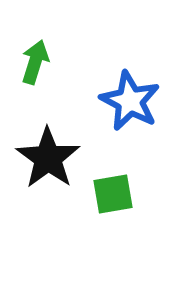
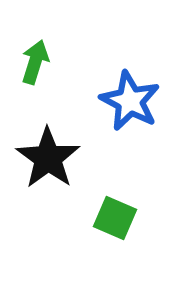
green square: moved 2 px right, 24 px down; rotated 33 degrees clockwise
